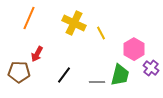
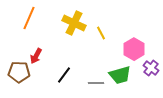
red arrow: moved 1 px left, 2 px down
green trapezoid: rotated 60 degrees clockwise
gray line: moved 1 px left, 1 px down
